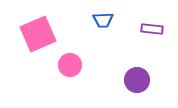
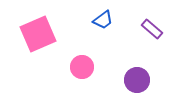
blue trapezoid: rotated 35 degrees counterclockwise
purple rectangle: rotated 35 degrees clockwise
pink circle: moved 12 px right, 2 px down
